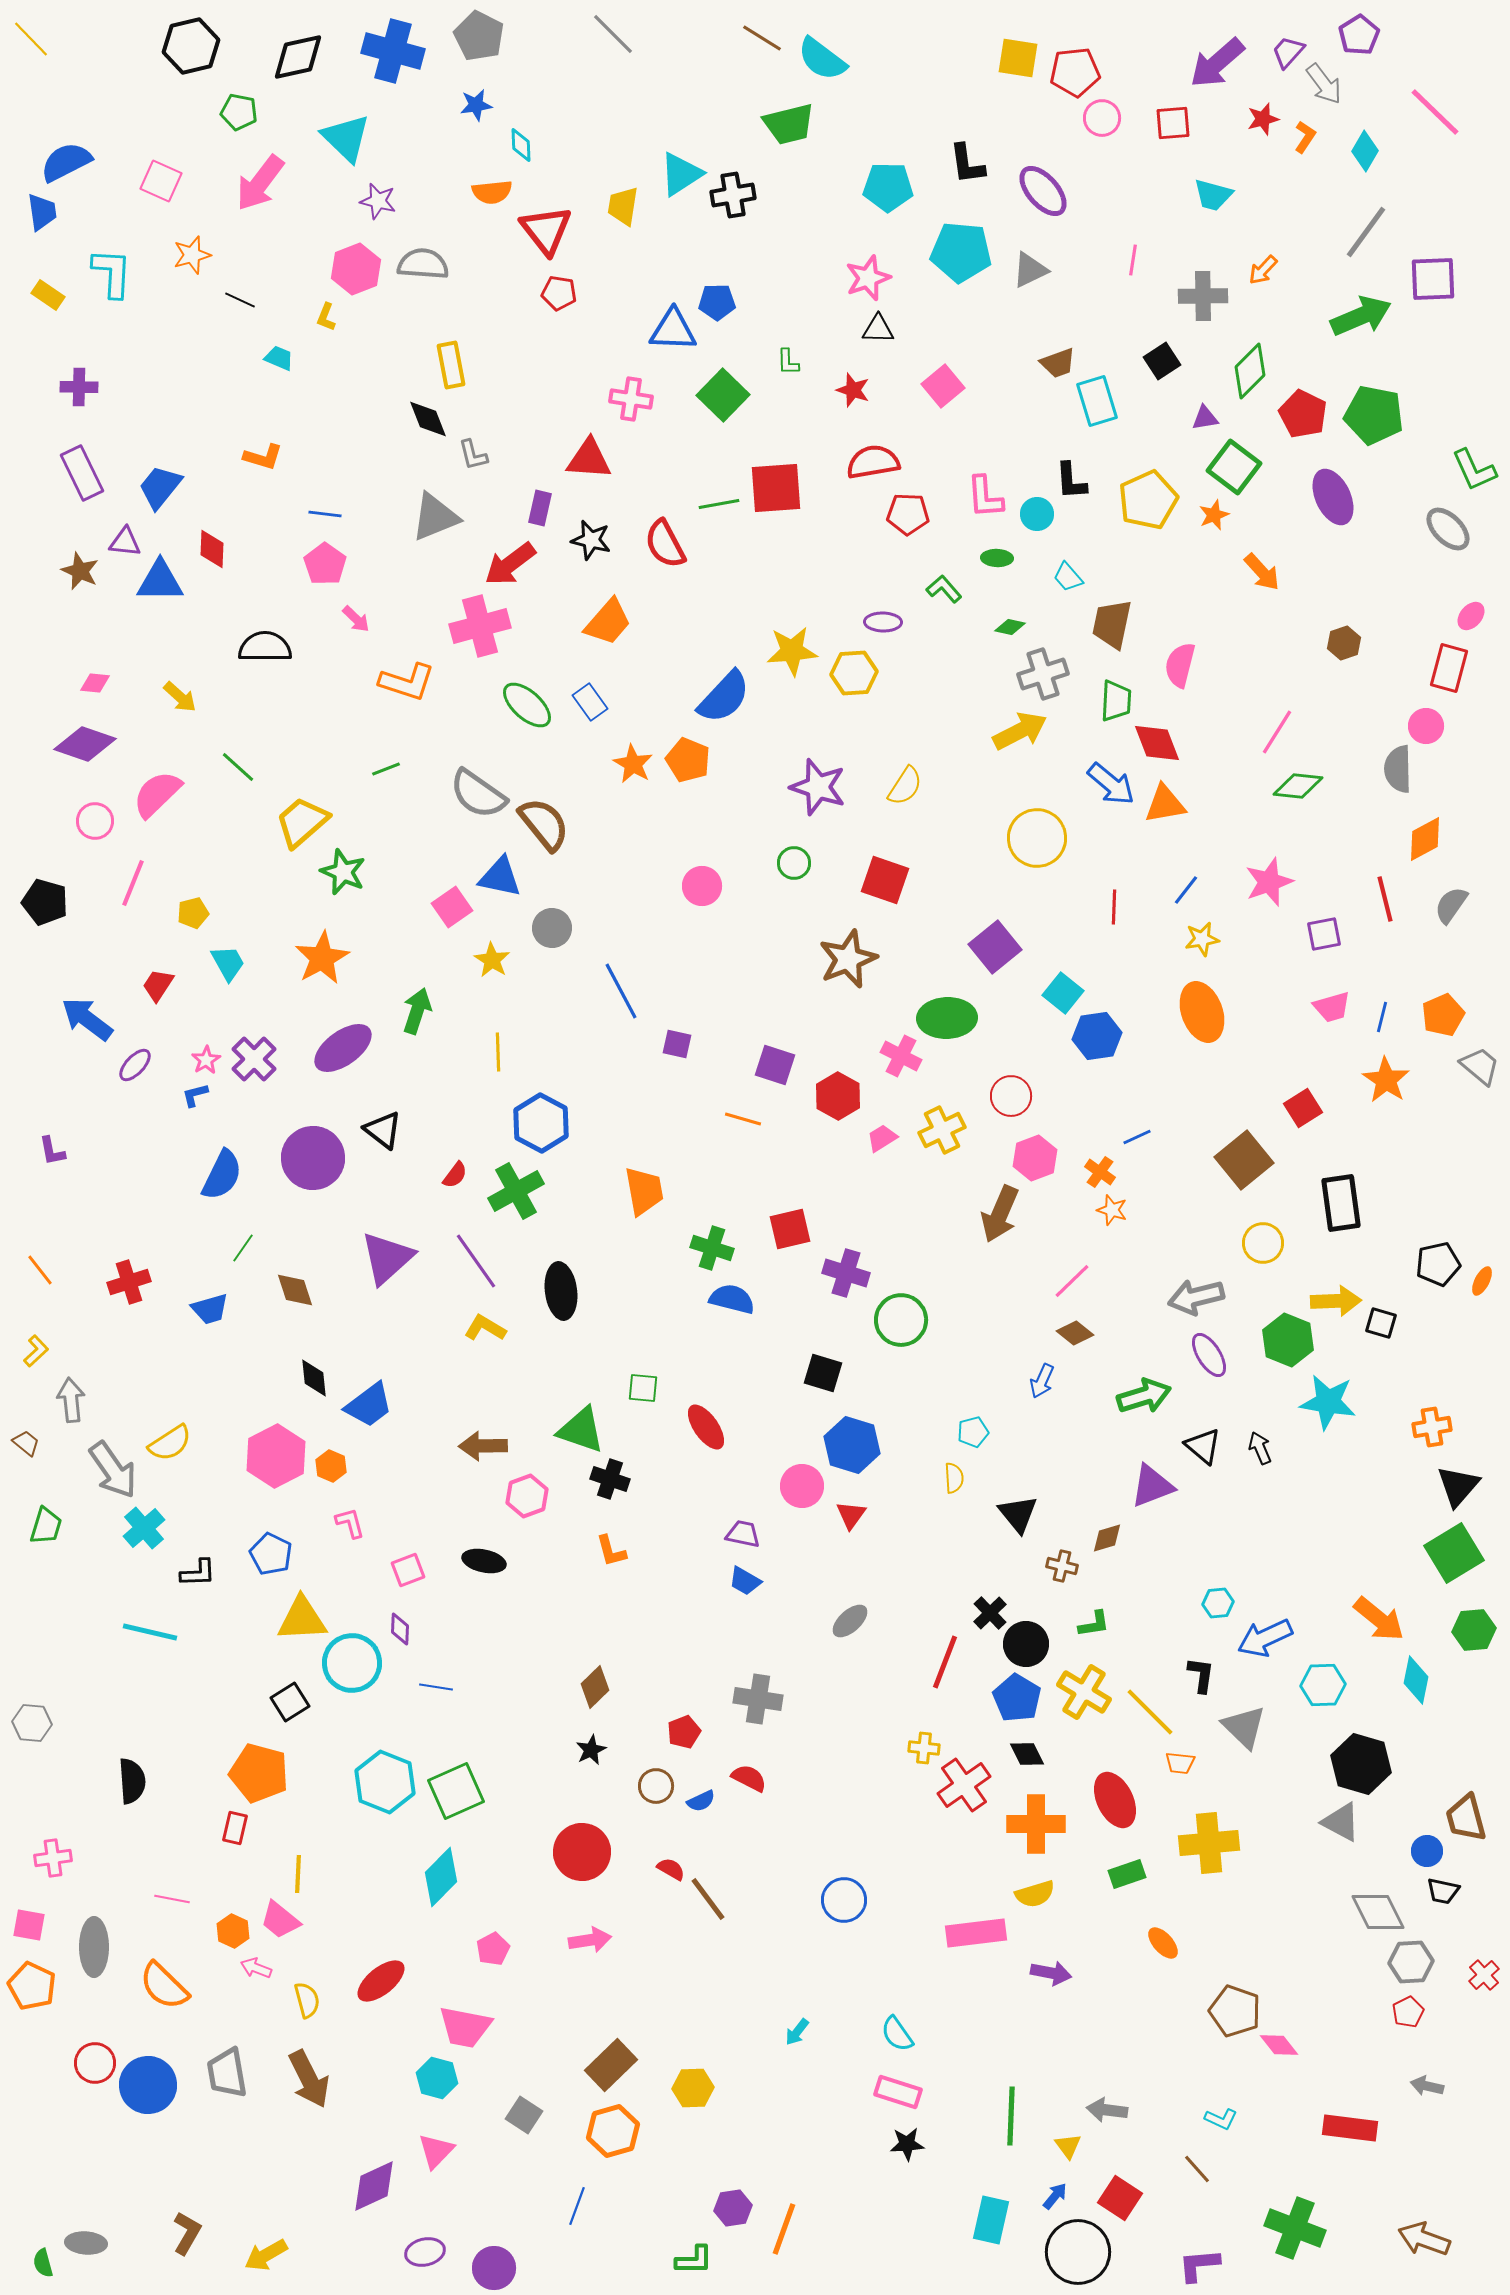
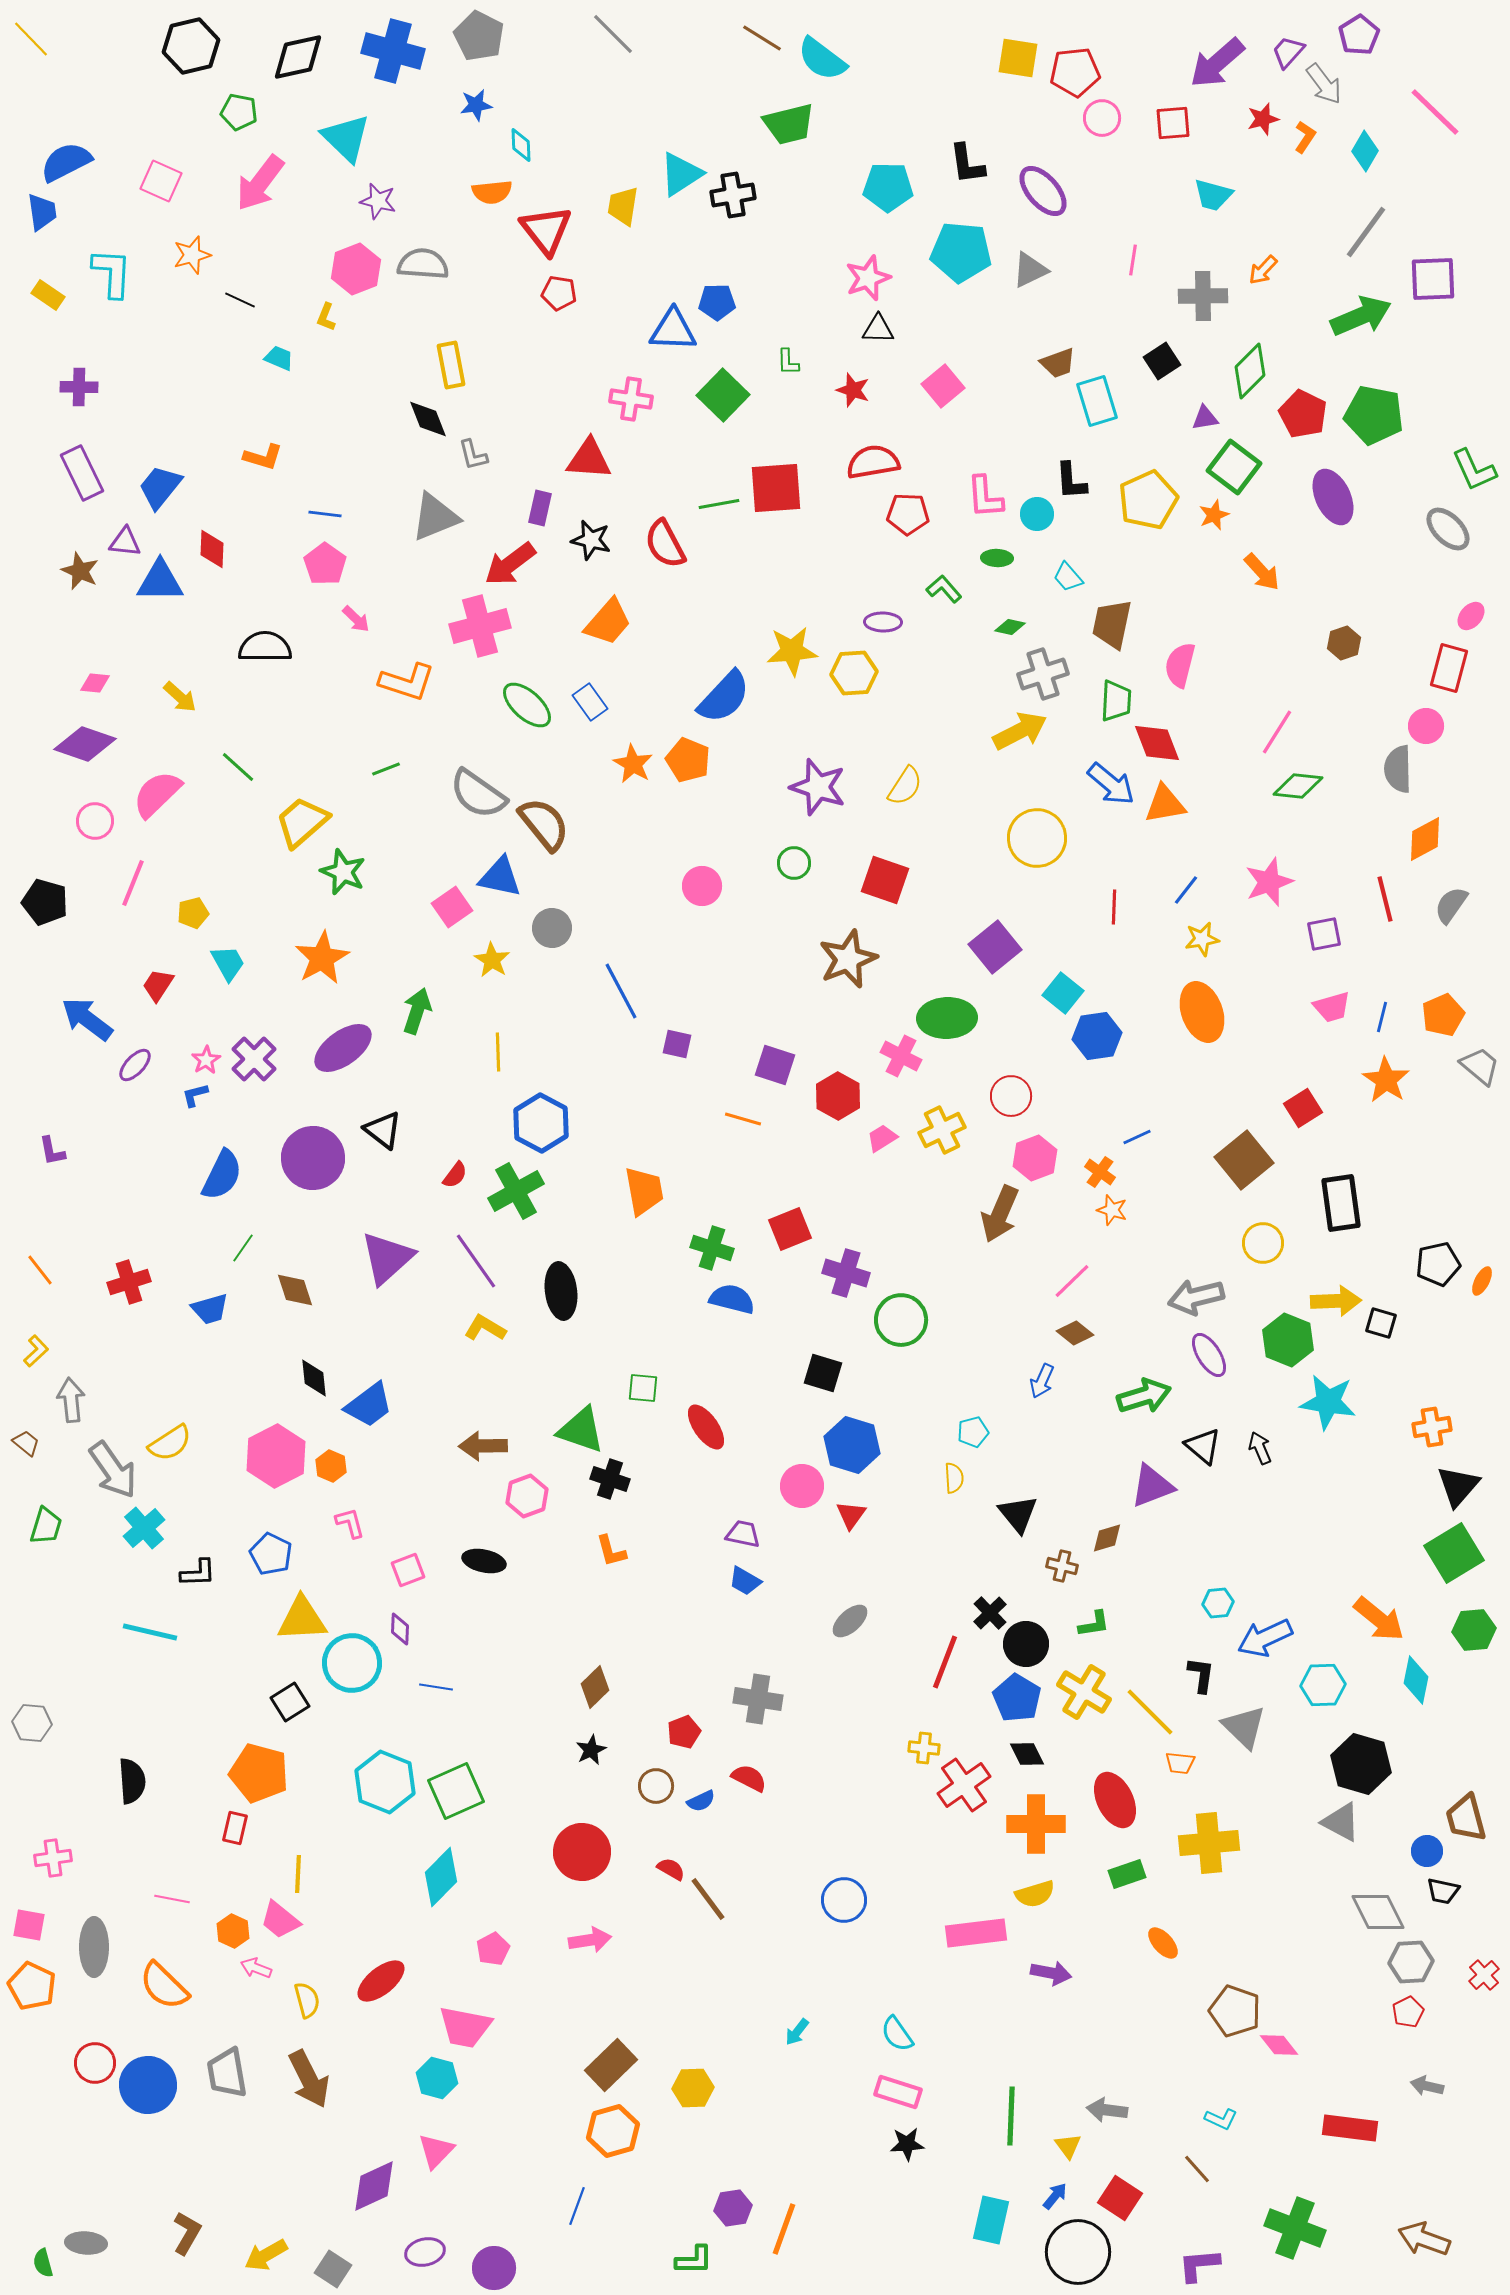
red square at (790, 1229): rotated 9 degrees counterclockwise
gray square at (524, 2115): moved 191 px left, 154 px down
